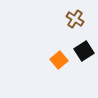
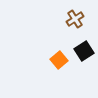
brown cross: rotated 24 degrees clockwise
